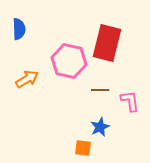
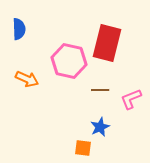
orange arrow: rotated 55 degrees clockwise
pink L-shape: moved 1 px right, 2 px up; rotated 105 degrees counterclockwise
